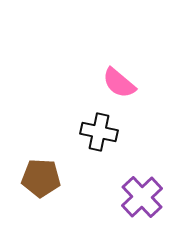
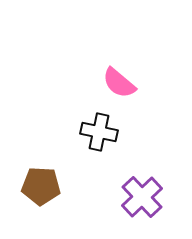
brown pentagon: moved 8 px down
